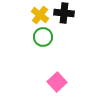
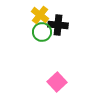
black cross: moved 6 px left, 12 px down
green circle: moved 1 px left, 5 px up
